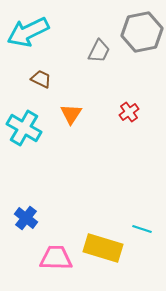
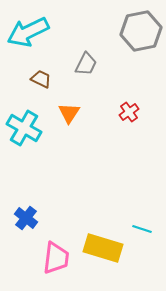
gray hexagon: moved 1 px left, 1 px up
gray trapezoid: moved 13 px left, 13 px down
orange triangle: moved 2 px left, 1 px up
pink trapezoid: rotated 96 degrees clockwise
